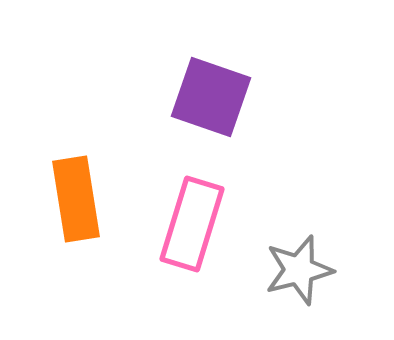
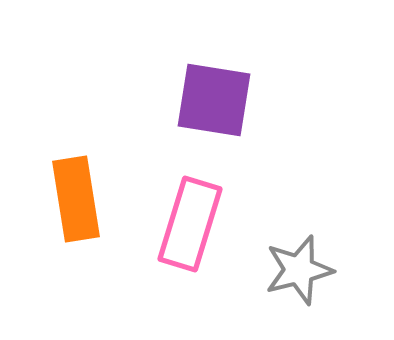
purple square: moved 3 px right, 3 px down; rotated 10 degrees counterclockwise
pink rectangle: moved 2 px left
